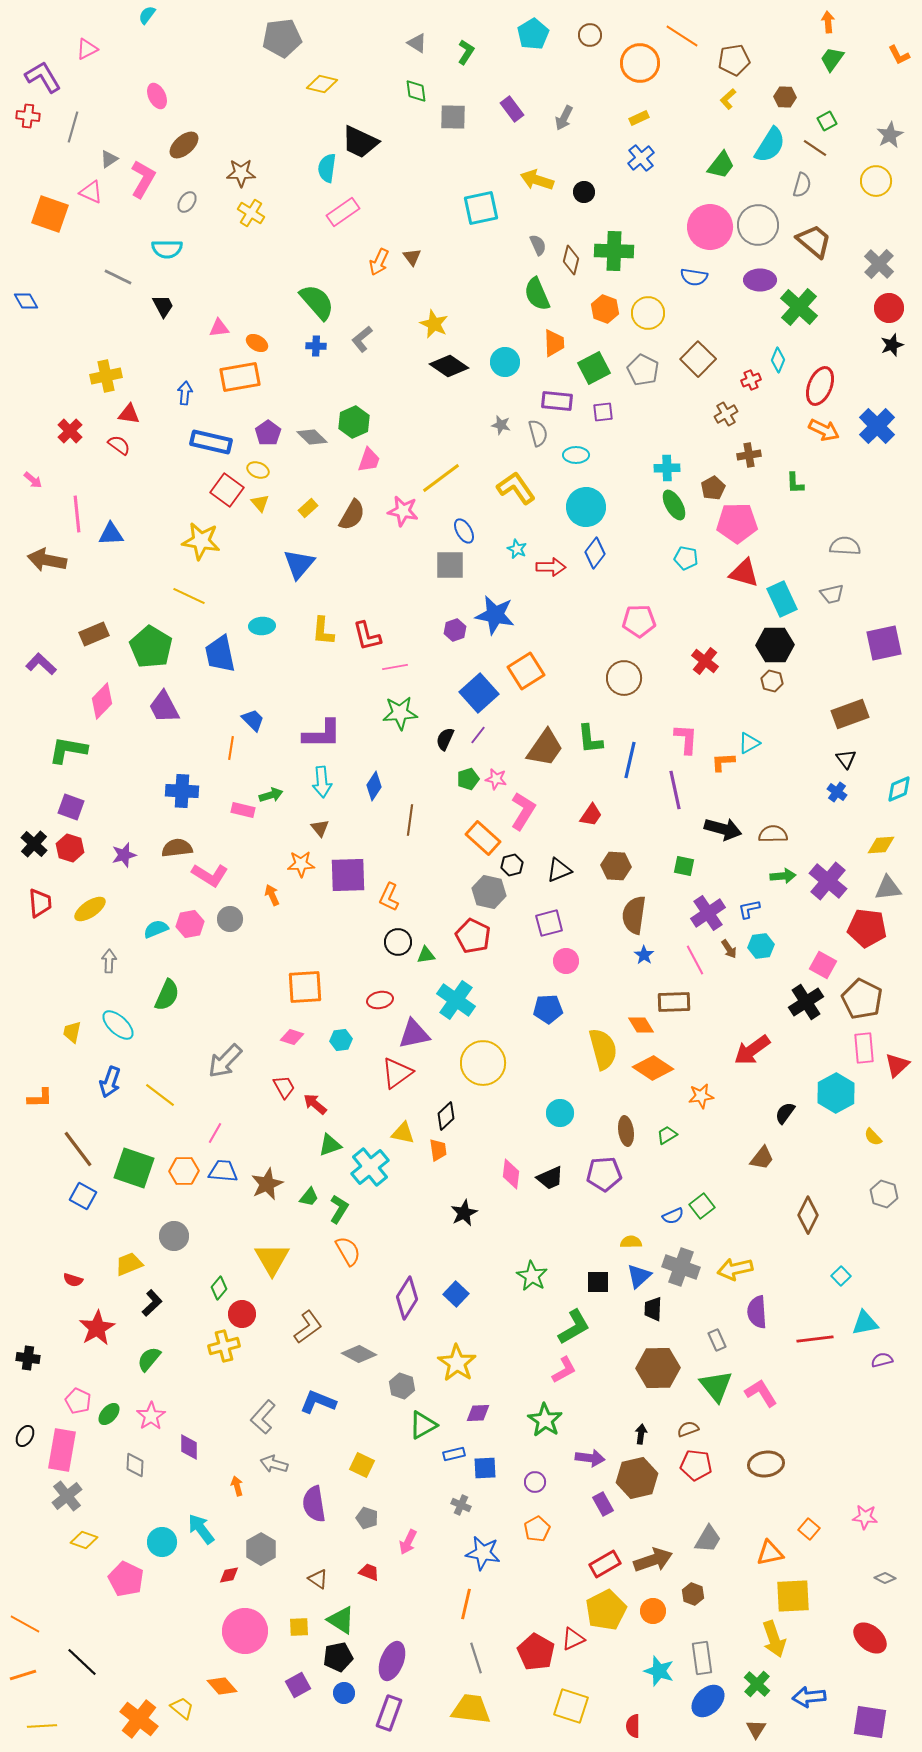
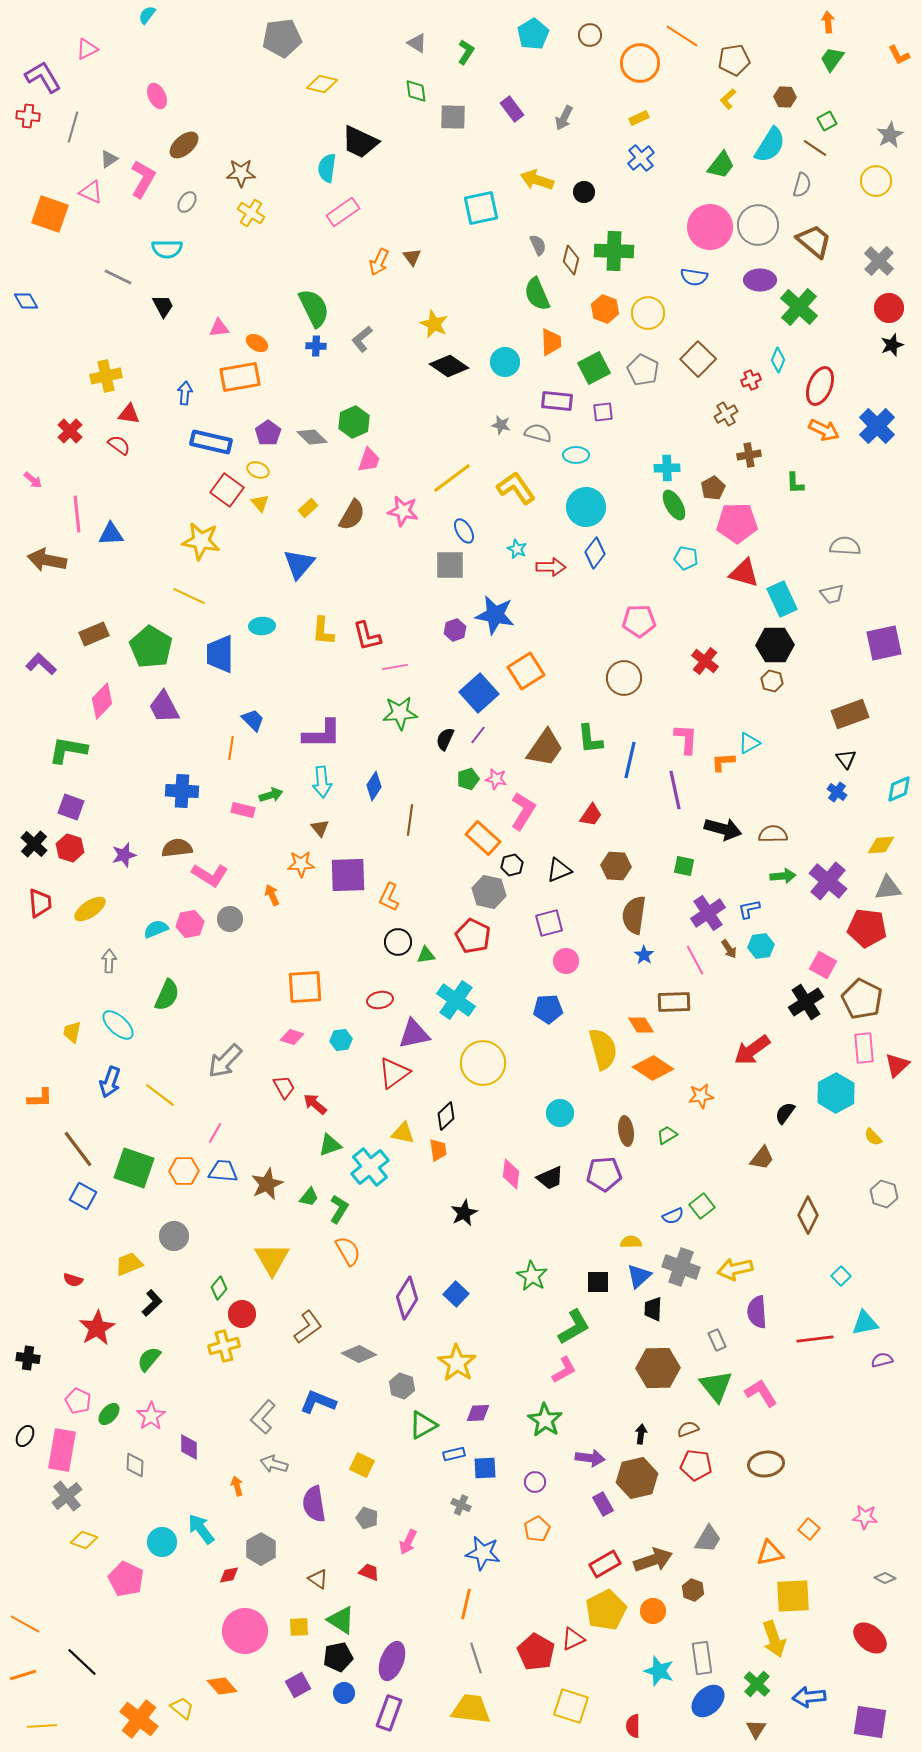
gray cross at (879, 264): moved 3 px up
green semicircle at (317, 302): moved 3 px left, 6 px down; rotated 15 degrees clockwise
orange trapezoid at (554, 343): moved 3 px left, 1 px up
gray semicircle at (538, 433): rotated 60 degrees counterclockwise
yellow line at (441, 478): moved 11 px right
blue trapezoid at (220, 654): rotated 12 degrees clockwise
red triangle at (397, 1073): moved 3 px left
brown hexagon at (693, 1594): moved 4 px up
